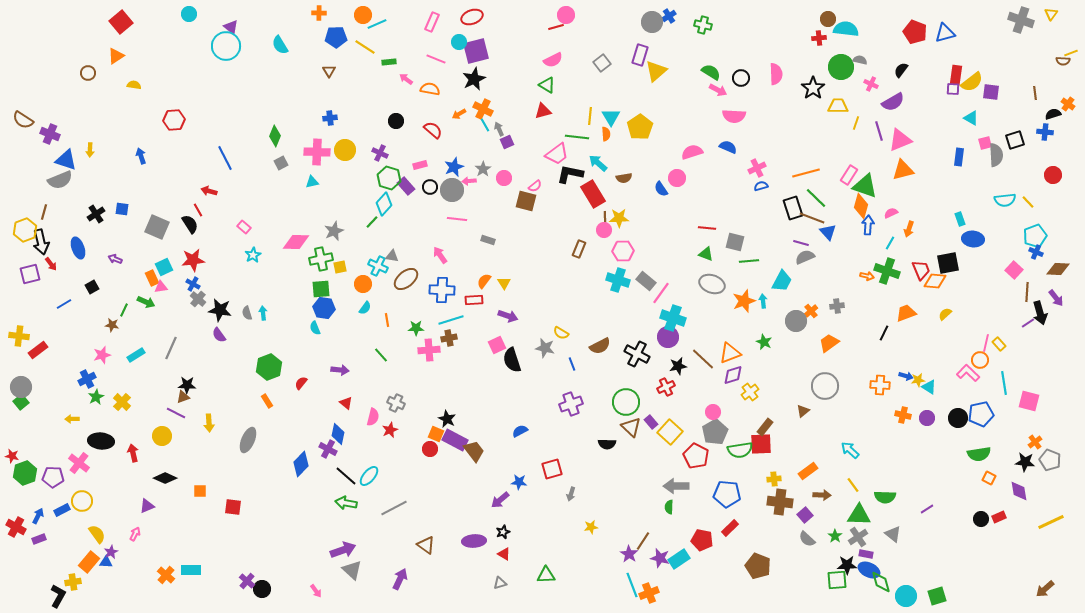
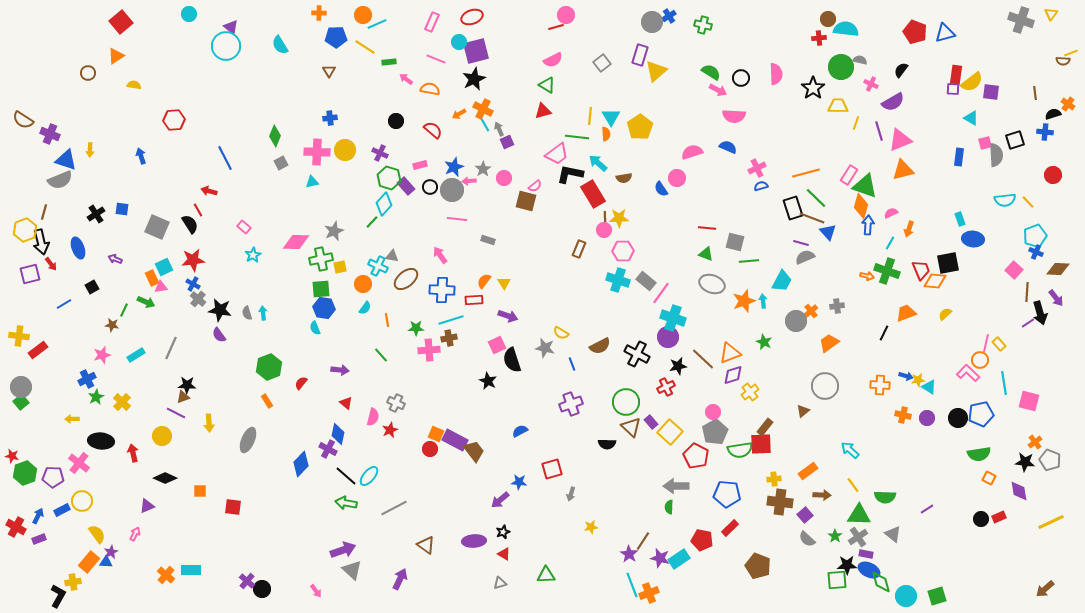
black star at (447, 419): moved 41 px right, 38 px up
